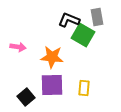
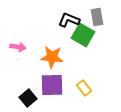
yellow rectangle: rotated 42 degrees counterclockwise
black square: moved 2 px right, 1 px down
